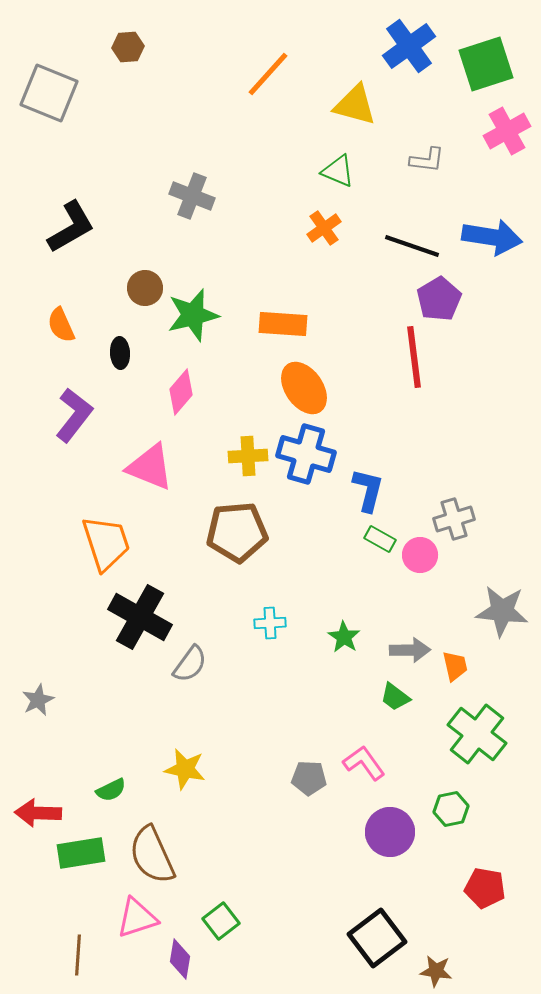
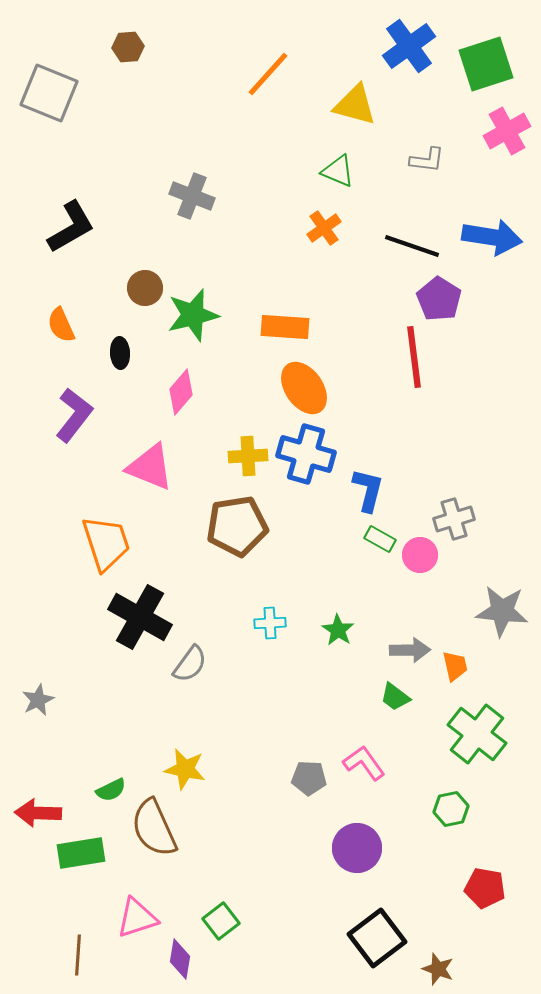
purple pentagon at (439, 299): rotated 9 degrees counterclockwise
orange rectangle at (283, 324): moved 2 px right, 3 px down
brown pentagon at (237, 532): moved 6 px up; rotated 4 degrees counterclockwise
green star at (344, 637): moved 6 px left, 7 px up
purple circle at (390, 832): moved 33 px left, 16 px down
brown semicircle at (152, 855): moved 2 px right, 27 px up
brown star at (436, 971): moved 2 px right, 2 px up; rotated 12 degrees clockwise
